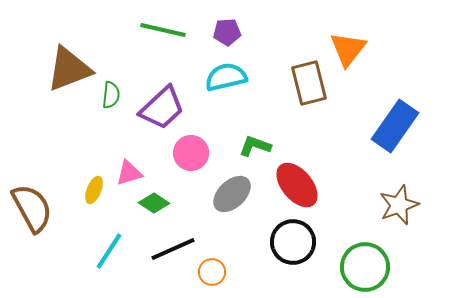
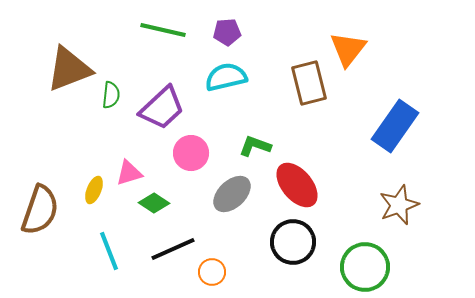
brown semicircle: moved 8 px right, 2 px down; rotated 48 degrees clockwise
cyan line: rotated 54 degrees counterclockwise
